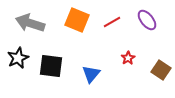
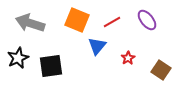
black square: rotated 15 degrees counterclockwise
blue triangle: moved 6 px right, 28 px up
